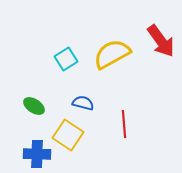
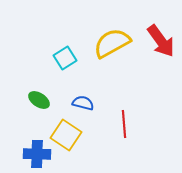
yellow semicircle: moved 11 px up
cyan square: moved 1 px left, 1 px up
green ellipse: moved 5 px right, 6 px up
yellow square: moved 2 px left
